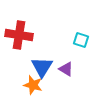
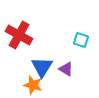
red cross: rotated 20 degrees clockwise
